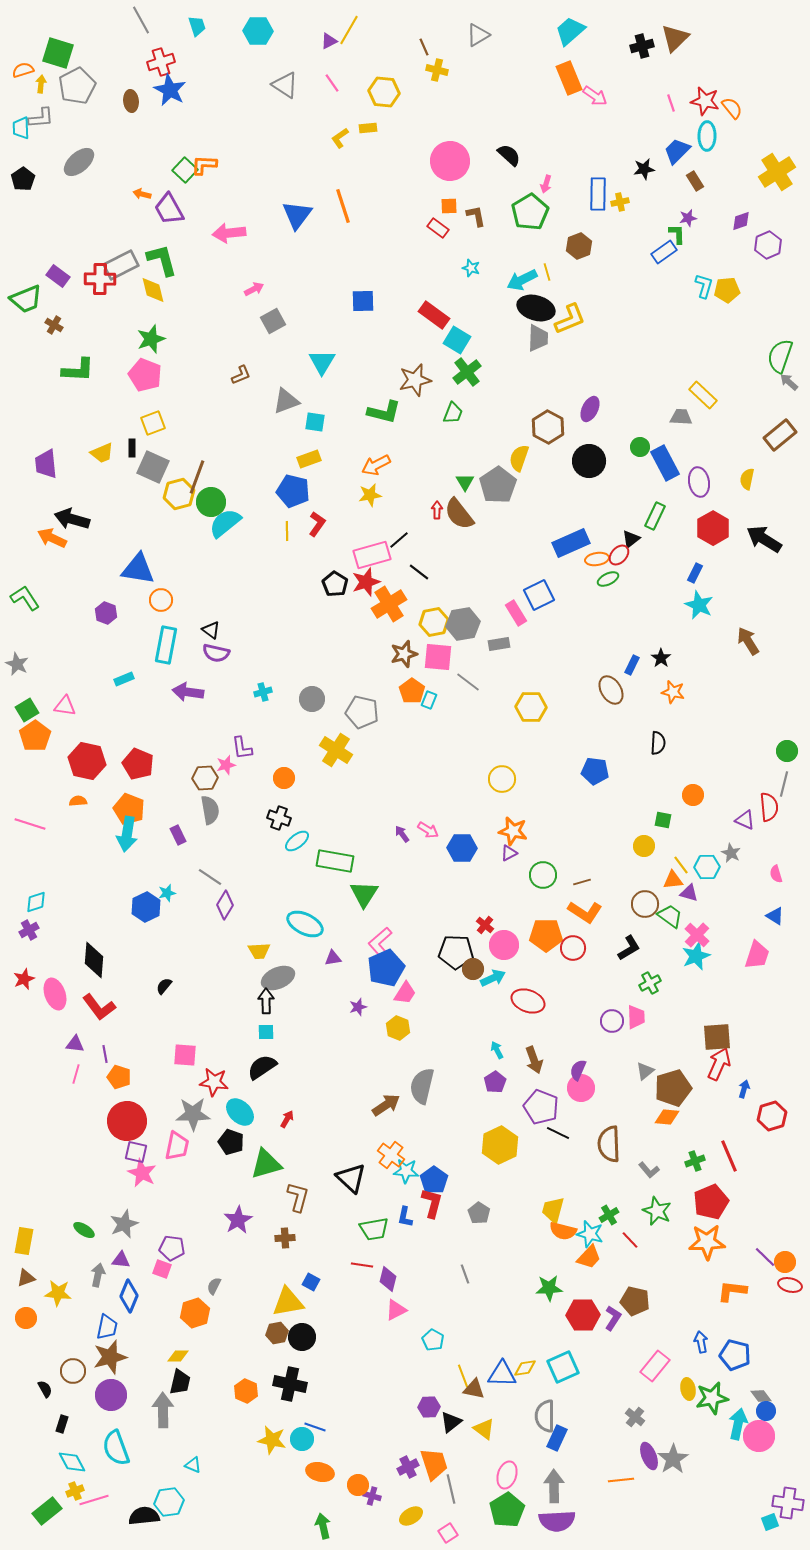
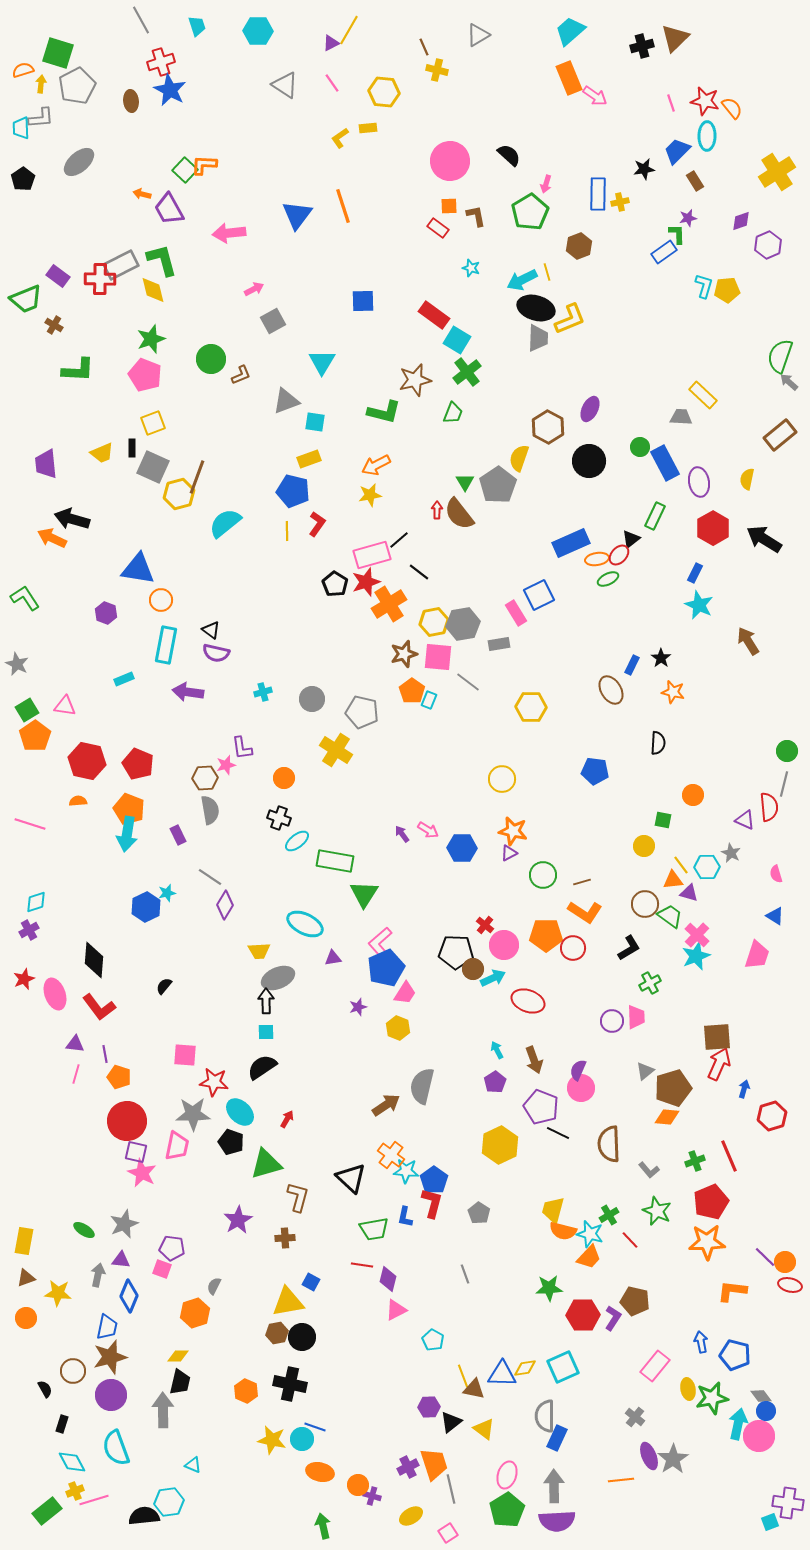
purple triangle at (329, 41): moved 2 px right, 2 px down
green circle at (211, 502): moved 143 px up
